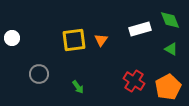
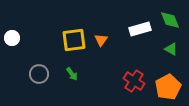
green arrow: moved 6 px left, 13 px up
